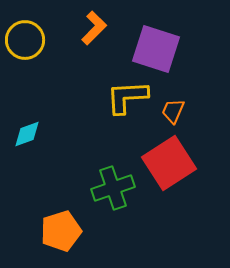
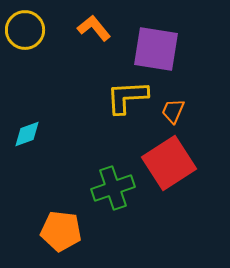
orange L-shape: rotated 84 degrees counterclockwise
yellow circle: moved 10 px up
purple square: rotated 9 degrees counterclockwise
orange pentagon: rotated 24 degrees clockwise
